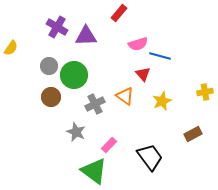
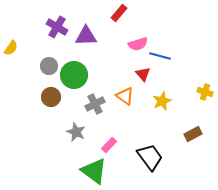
yellow cross: rotated 28 degrees clockwise
